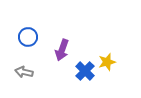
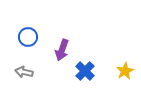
yellow star: moved 18 px right, 9 px down; rotated 12 degrees counterclockwise
